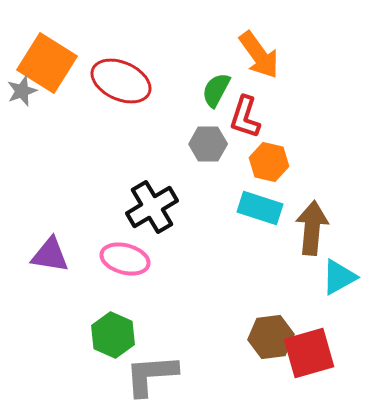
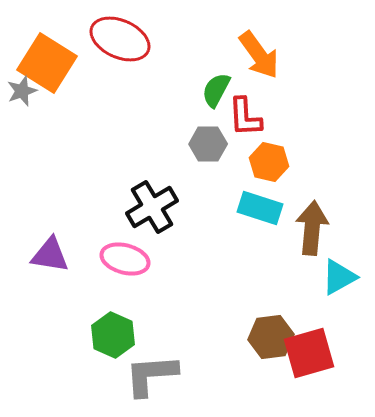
red ellipse: moved 1 px left, 42 px up
red L-shape: rotated 21 degrees counterclockwise
